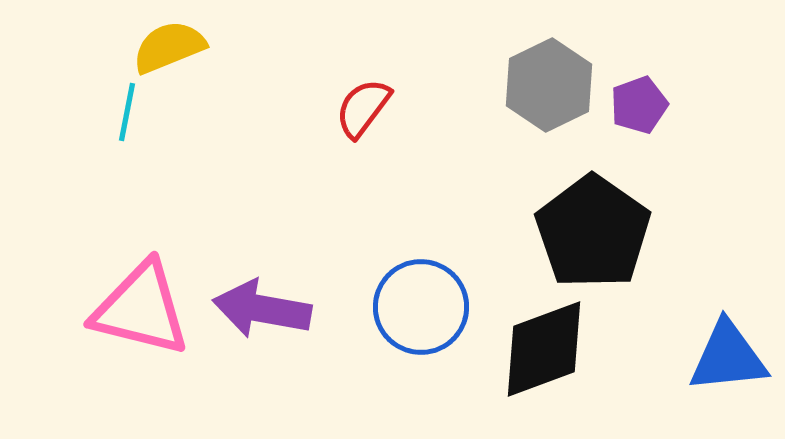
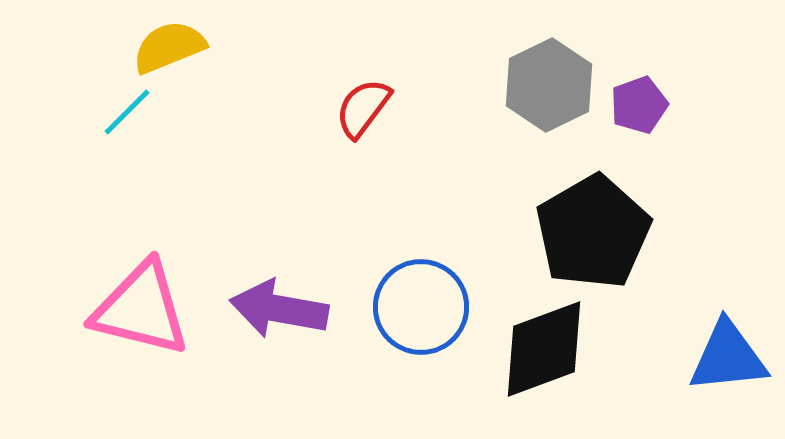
cyan line: rotated 34 degrees clockwise
black pentagon: rotated 7 degrees clockwise
purple arrow: moved 17 px right
